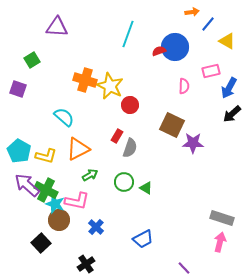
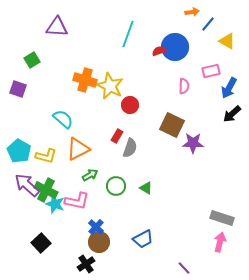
cyan semicircle: moved 1 px left, 2 px down
green circle: moved 8 px left, 4 px down
brown circle: moved 40 px right, 22 px down
